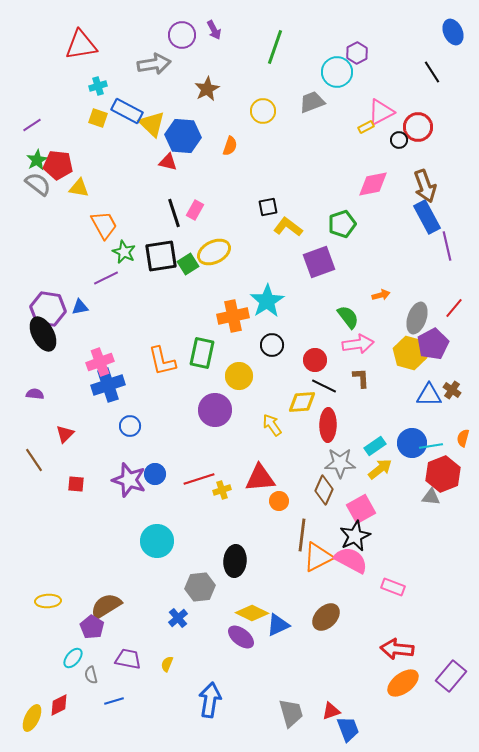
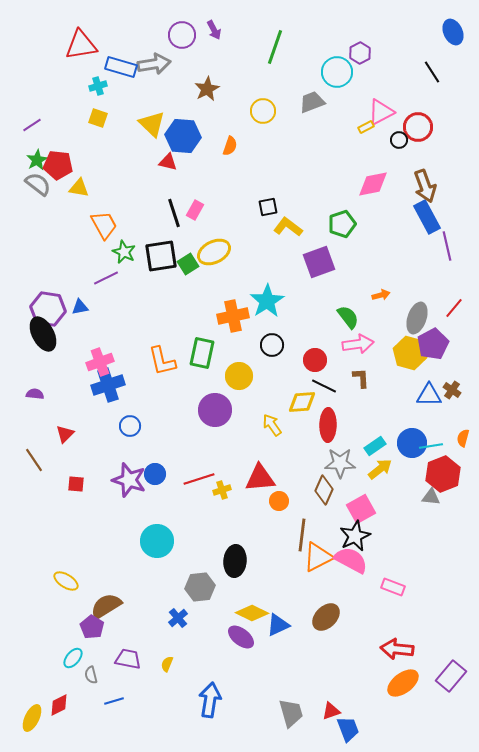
purple hexagon at (357, 53): moved 3 px right
blue rectangle at (127, 111): moved 6 px left, 44 px up; rotated 12 degrees counterclockwise
yellow ellipse at (48, 601): moved 18 px right, 20 px up; rotated 35 degrees clockwise
